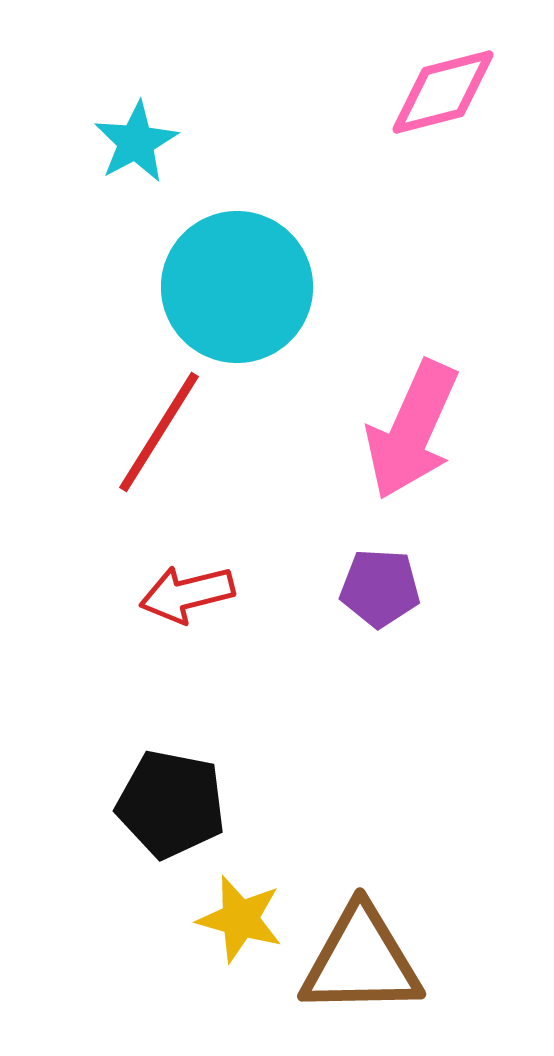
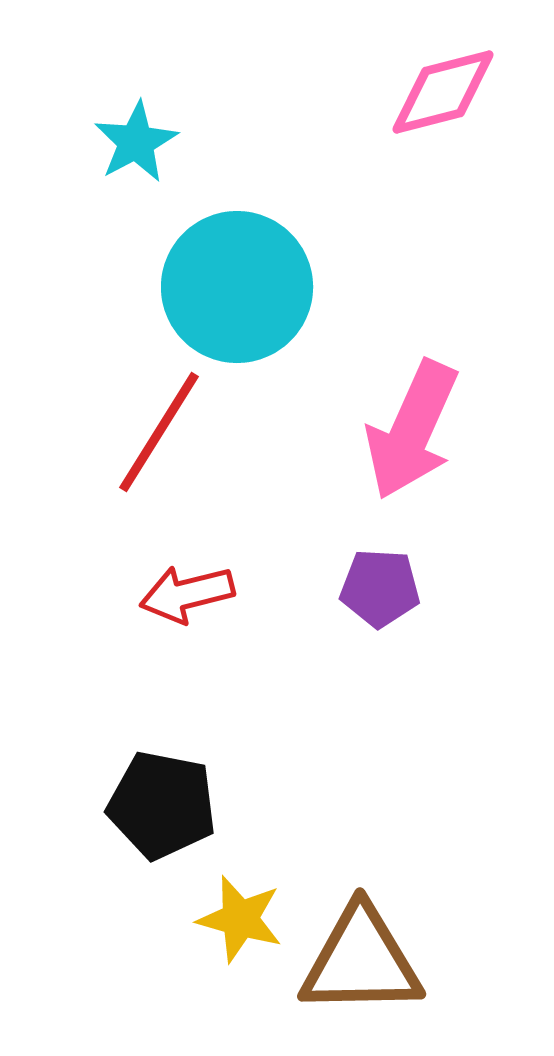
black pentagon: moved 9 px left, 1 px down
